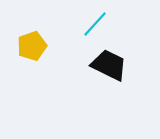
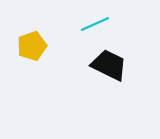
cyan line: rotated 24 degrees clockwise
